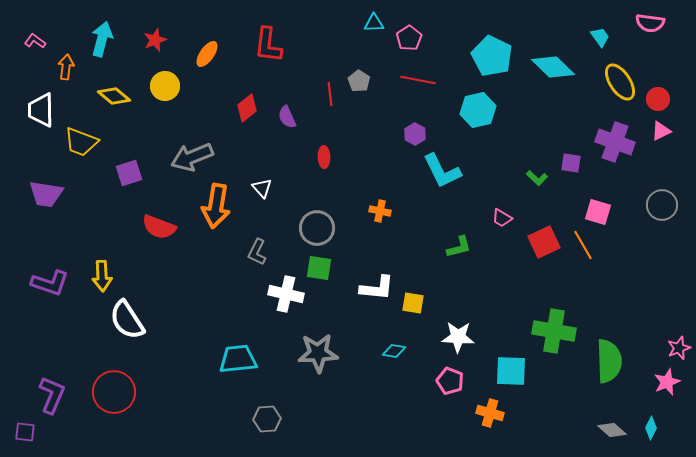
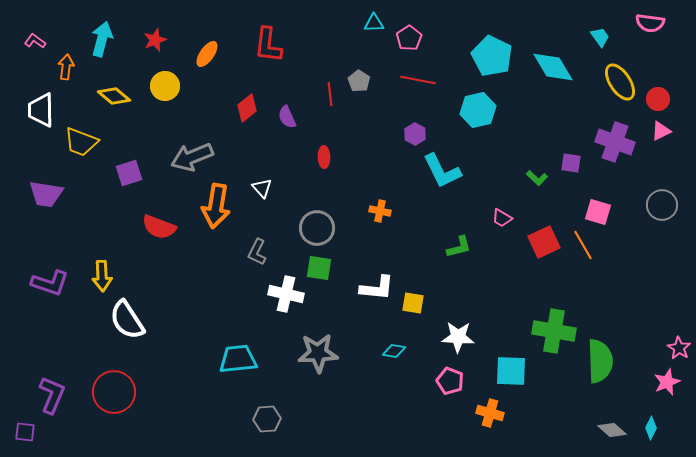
cyan diamond at (553, 67): rotated 15 degrees clockwise
pink star at (679, 348): rotated 20 degrees counterclockwise
green semicircle at (609, 361): moved 9 px left
